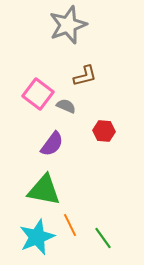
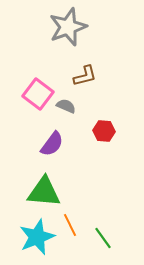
gray star: moved 2 px down
green triangle: moved 2 px down; rotated 6 degrees counterclockwise
